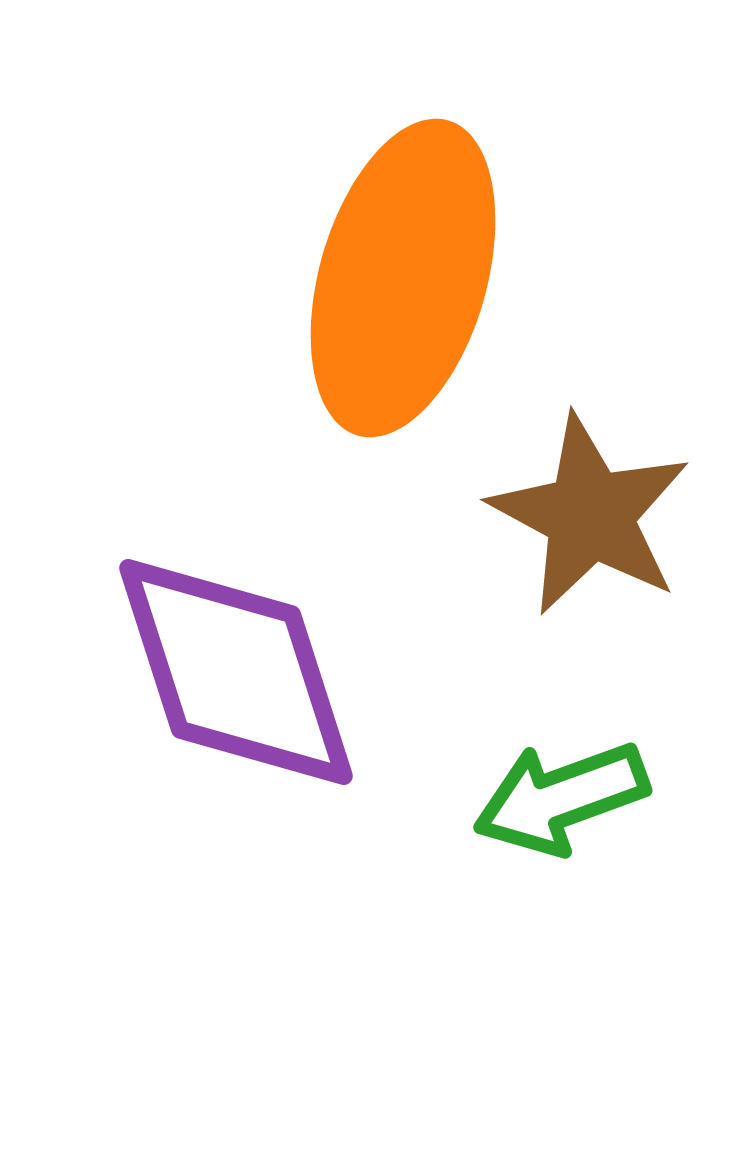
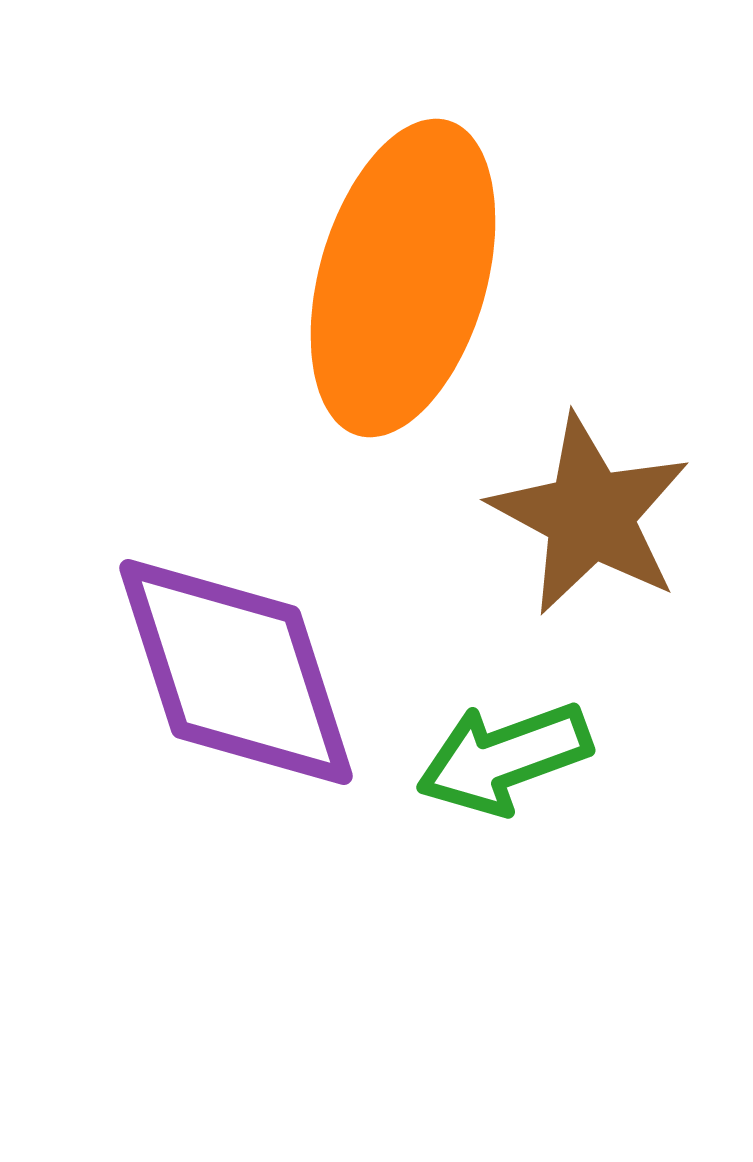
green arrow: moved 57 px left, 40 px up
